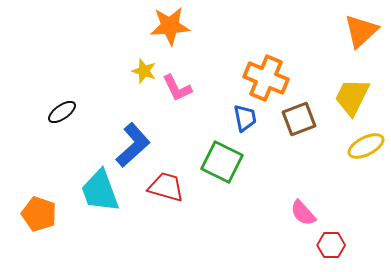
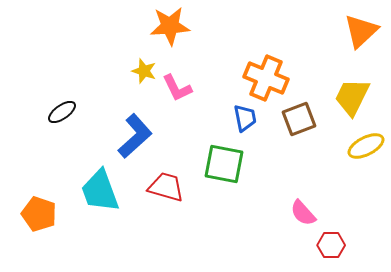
blue L-shape: moved 2 px right, 9 px up
green square: moved 2 px right, 2 px down; rotated 15 degrees counterclockwise
